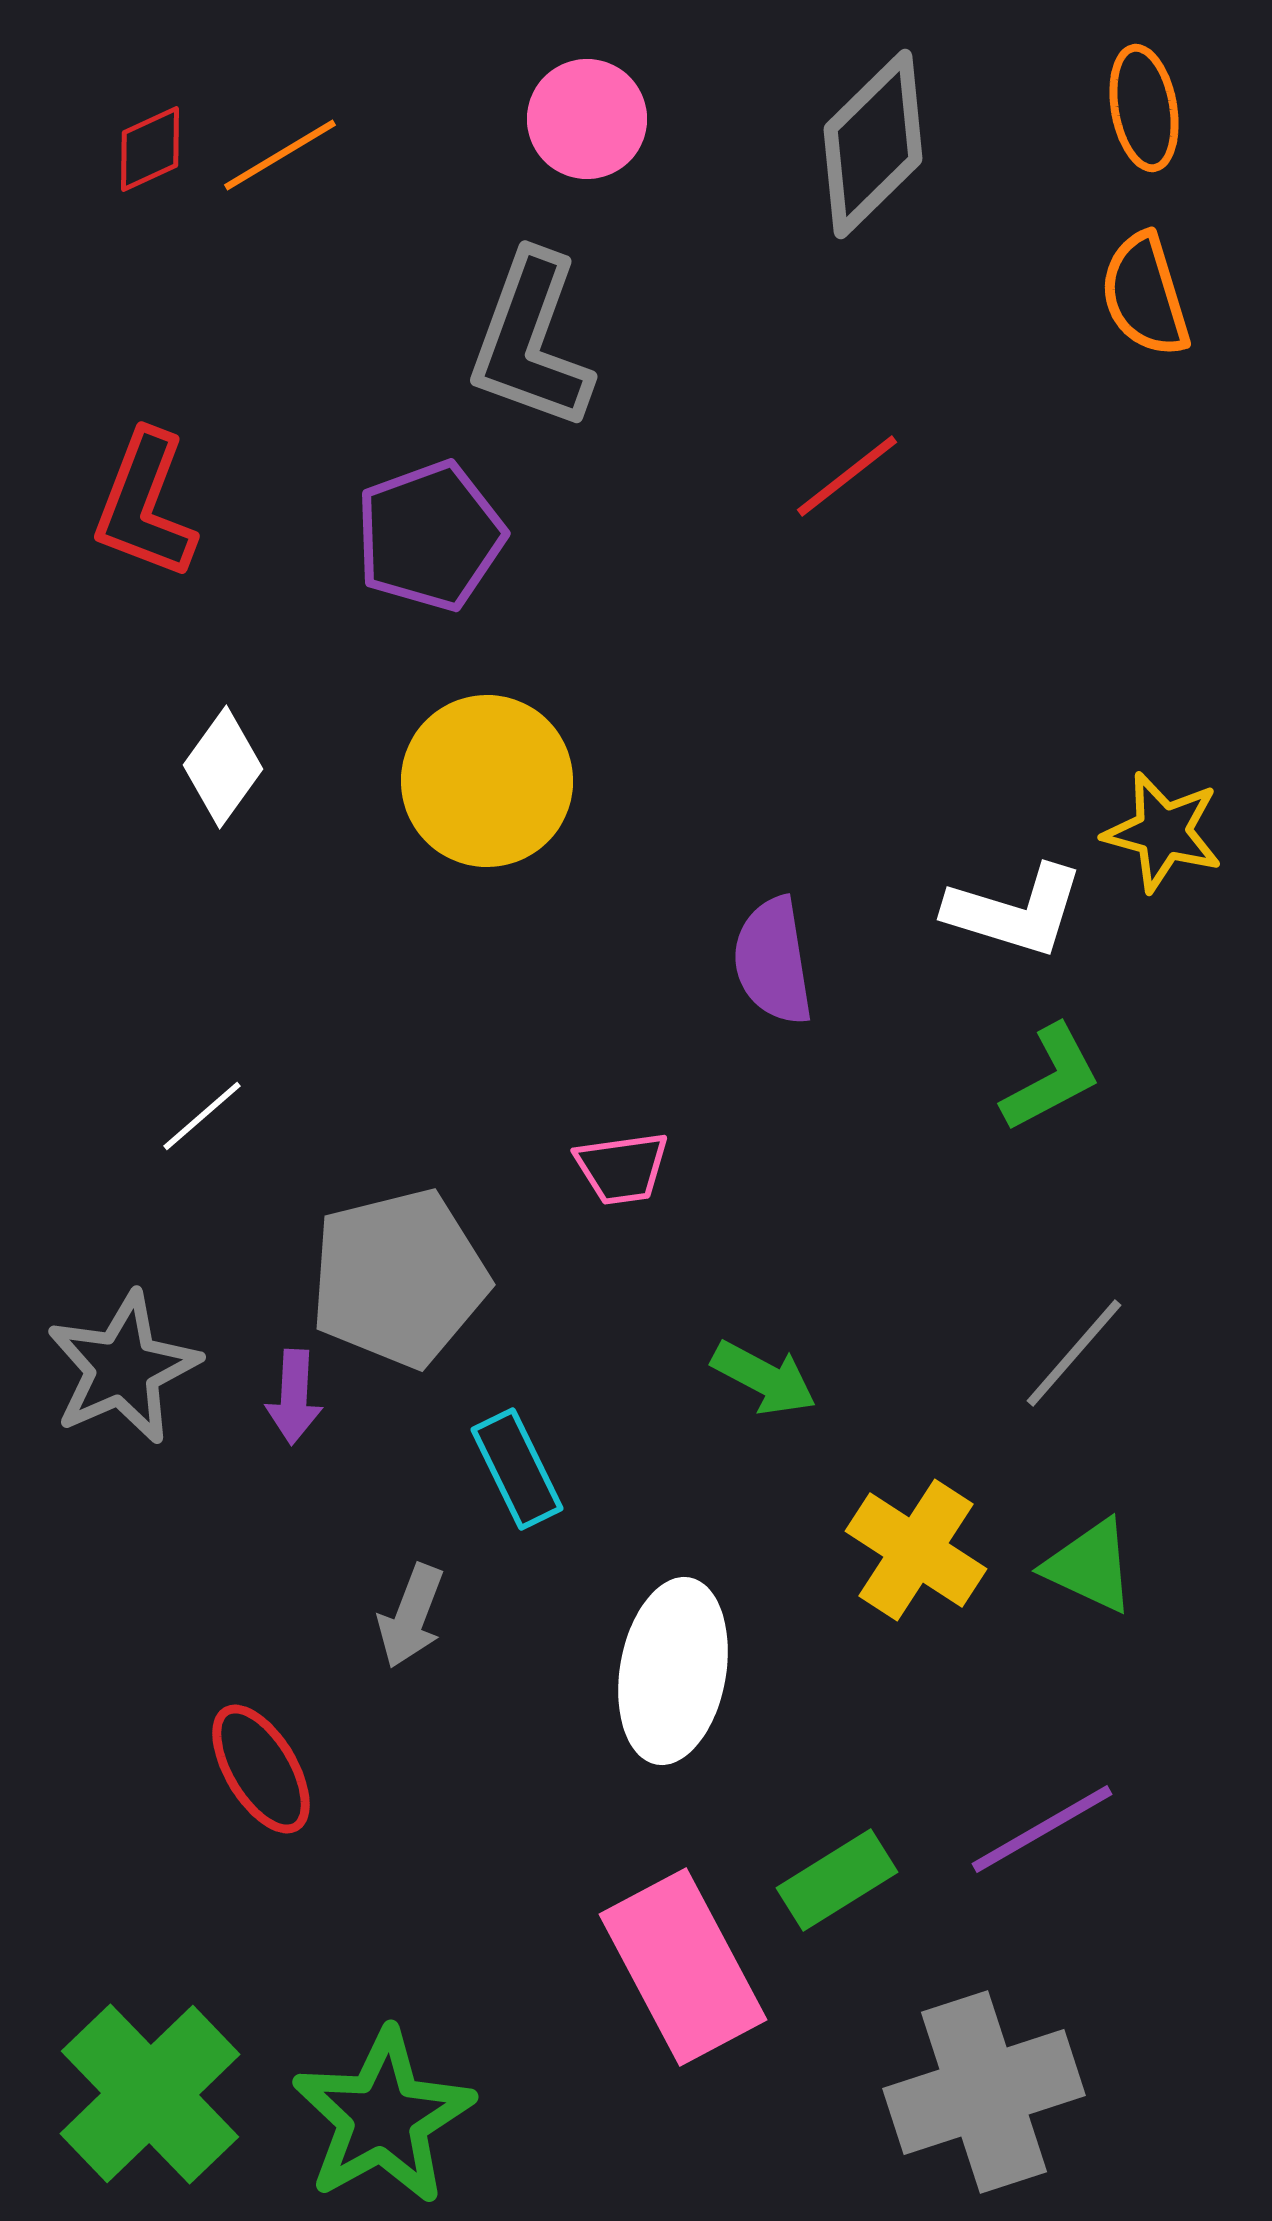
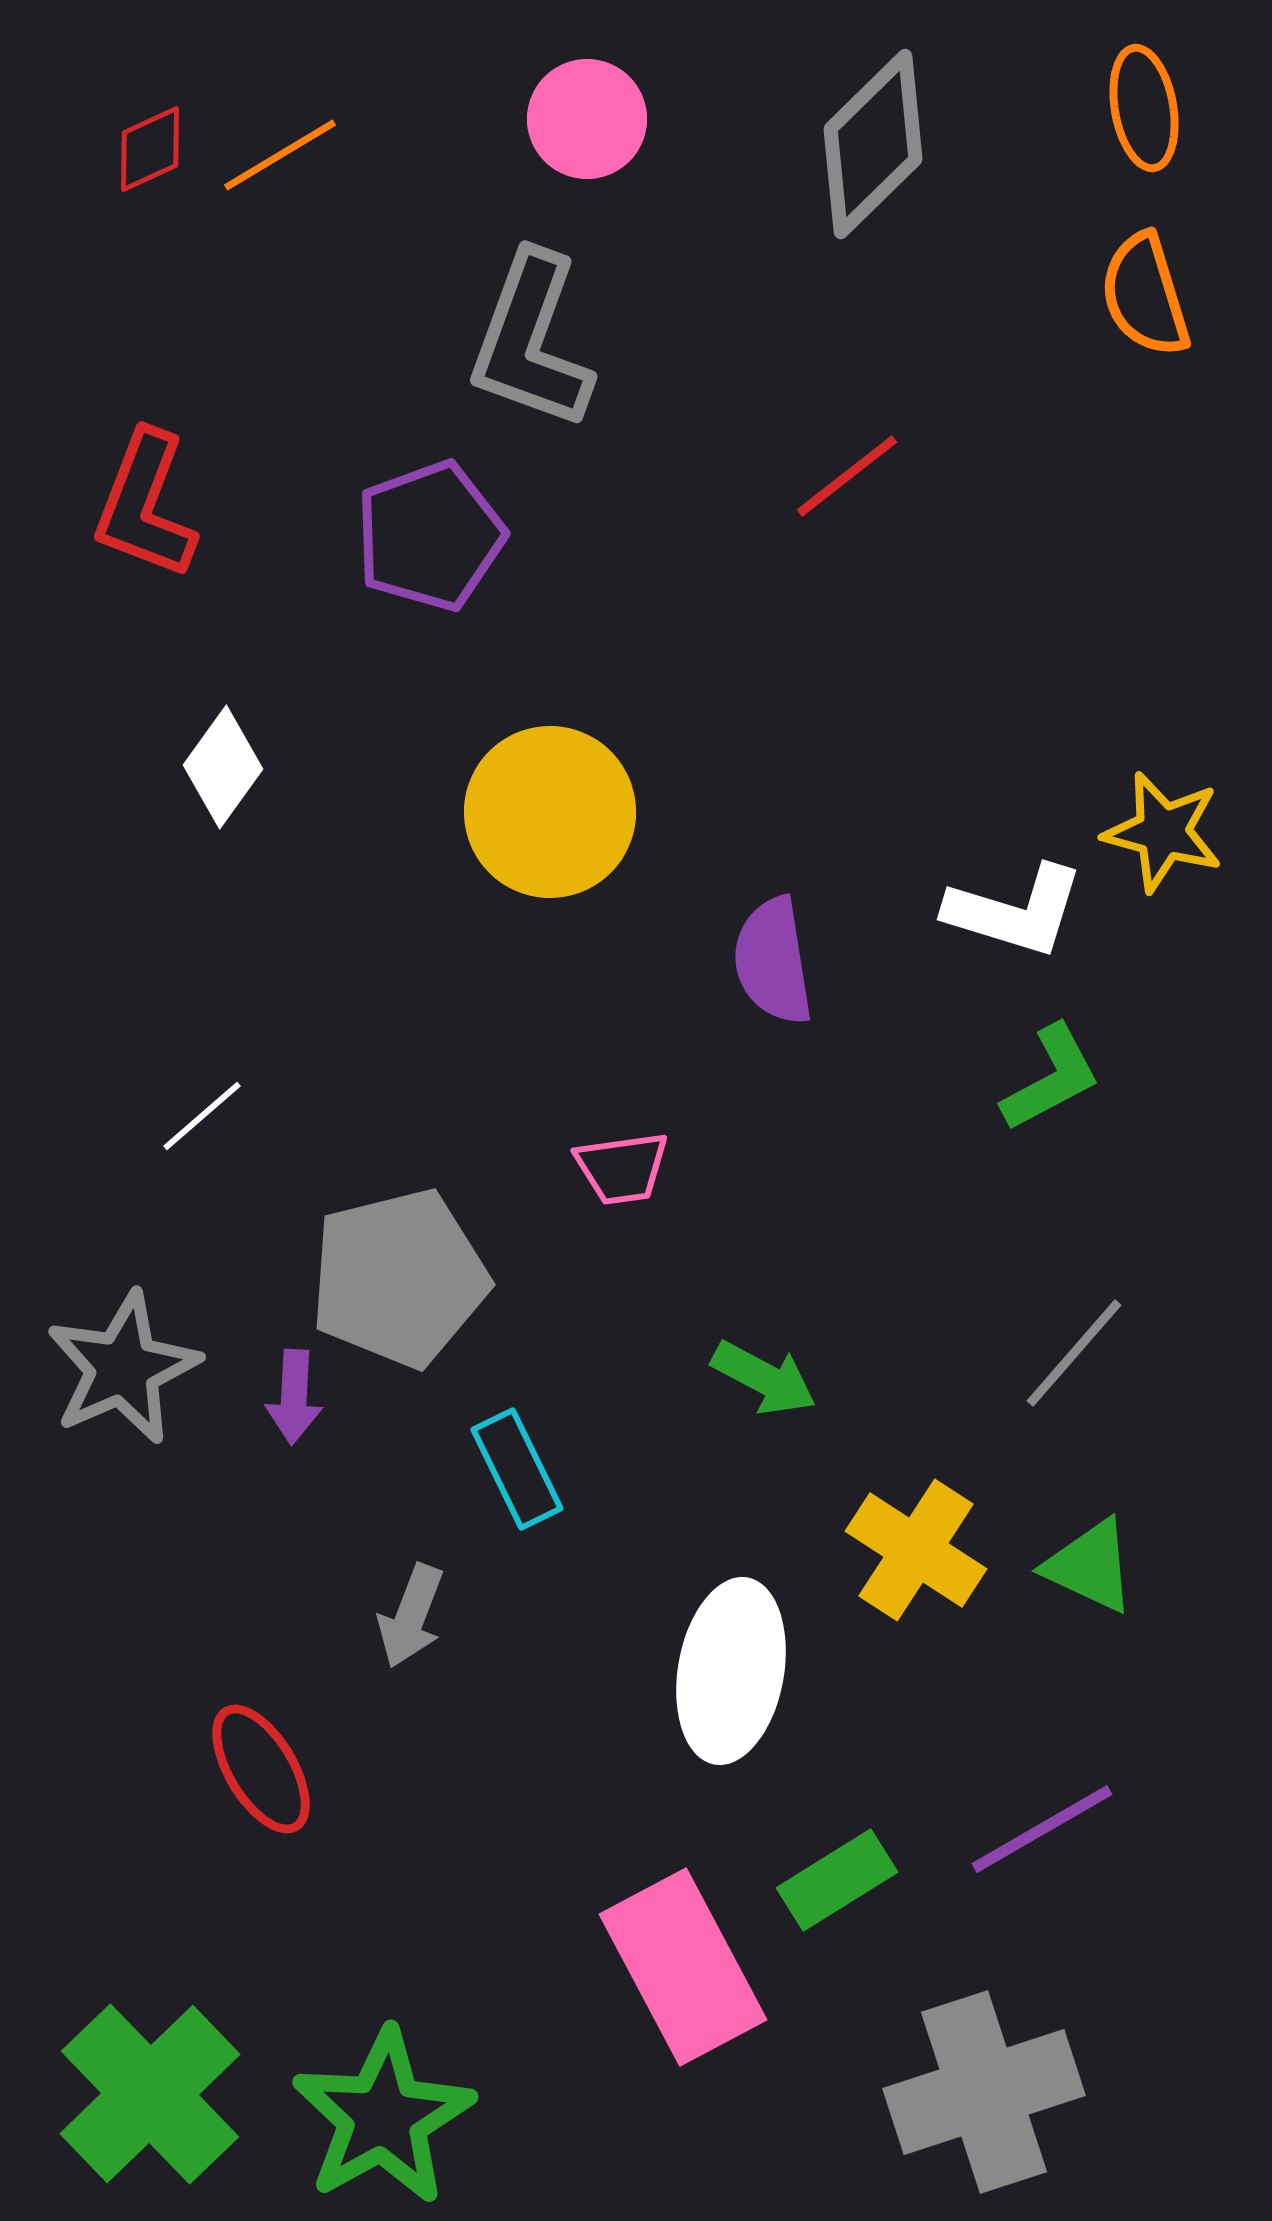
yellow circle: moved 63 px right, 31 px down
white ellipse: moved 58 px right
